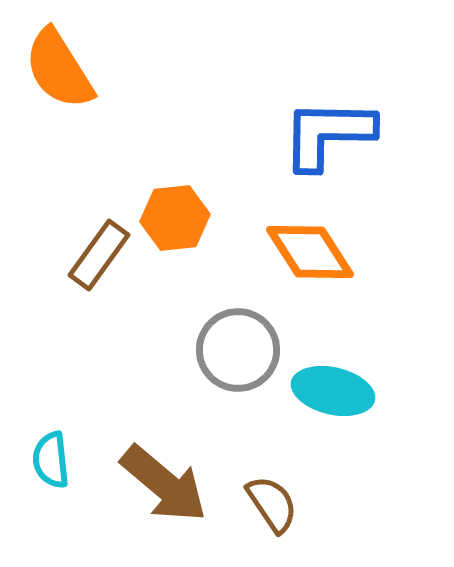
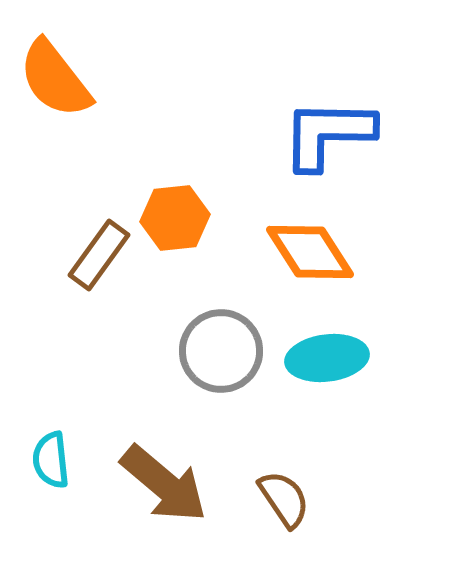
orange semicircle: moved 4 px left, 10 px down; rotated 6 degrees counterclockwise
gray circle: moved 17 px left, 1 px down
cyan ellipse: moved 6 px left, 33 px up; rotated 20 degrees counterclockwise
brown semicircle: moved 12 px right, 5 px up
